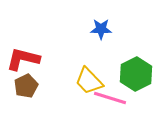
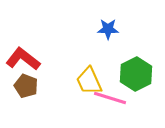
blue star: moved 7 px right
red L-shape: rotated 24 degrees clockwise
yellow trapezoid: rotated 20 degrees clockwise
brown pentagon: rotated 25 degrees counterclockwise
